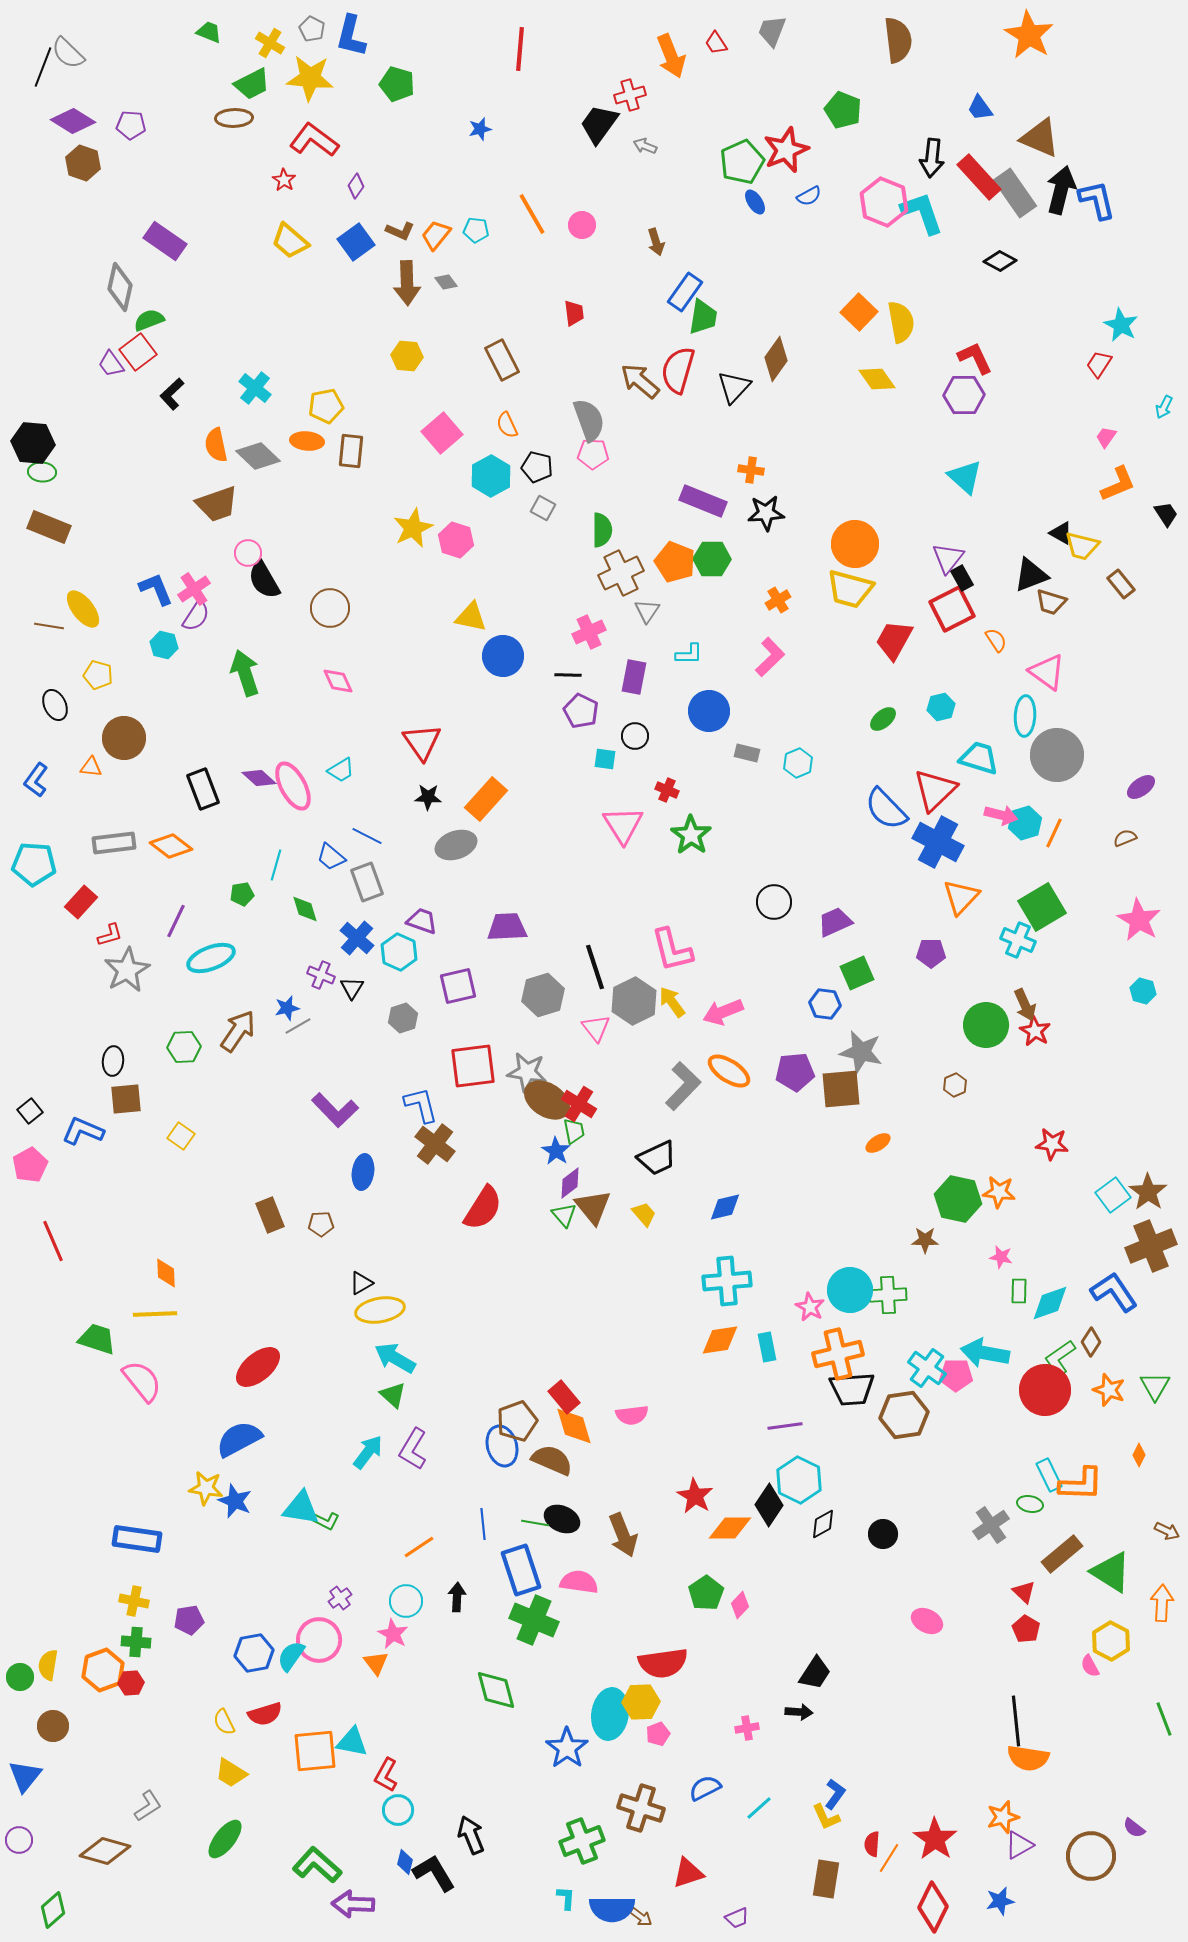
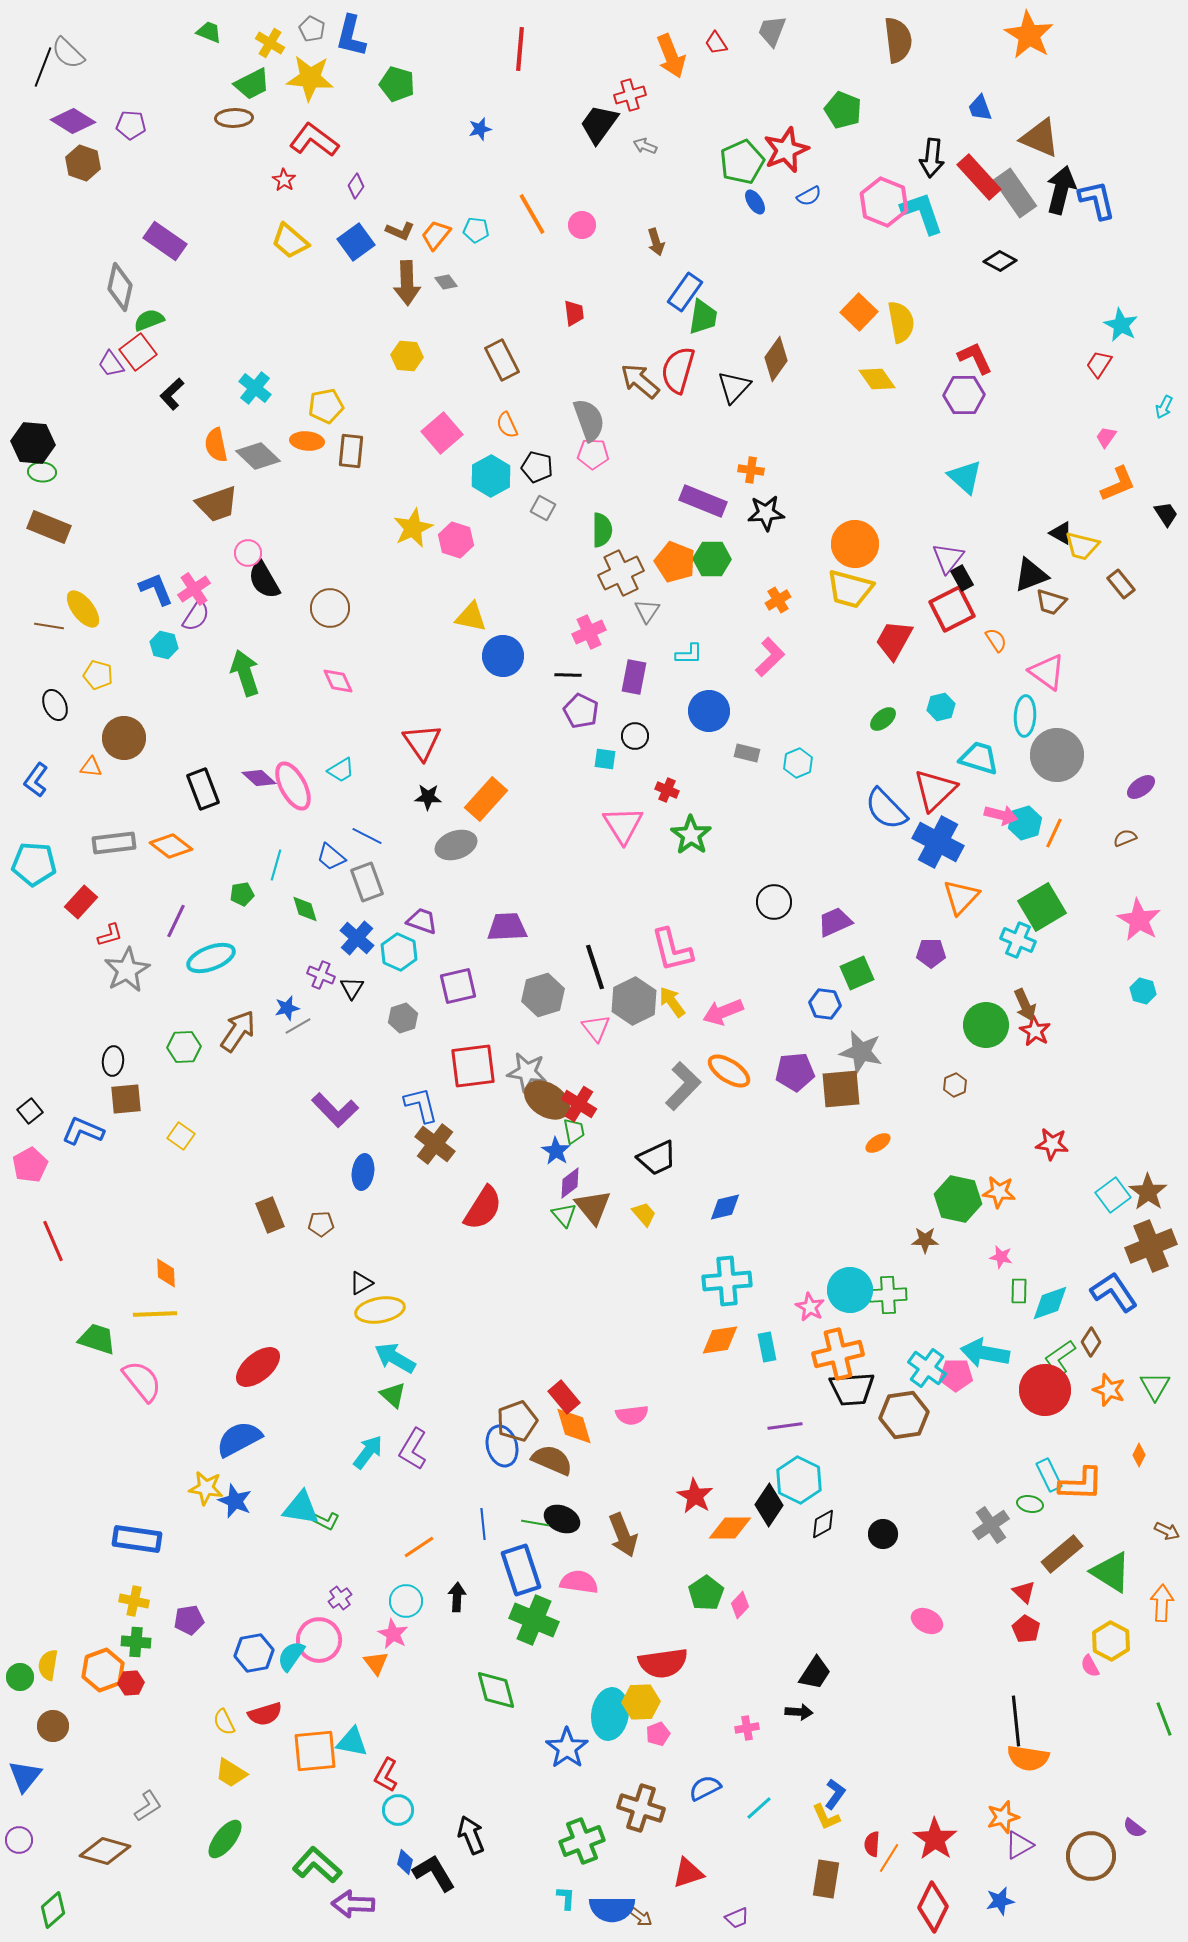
blue trapezoid at (980, 108): rotated 16 degrees clockwise
